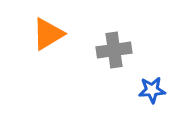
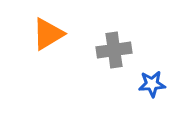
blue star: moved 6 px up
